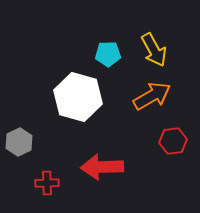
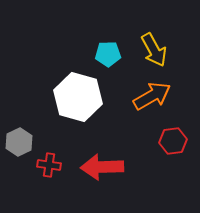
red cross: moved 2 px right, 18 px up; rotated 10 degrees clockwise
